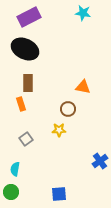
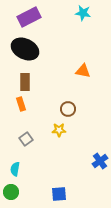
brown rectangle: moved 3 px left, 1 px up
orange triangle: moved 16 px up
